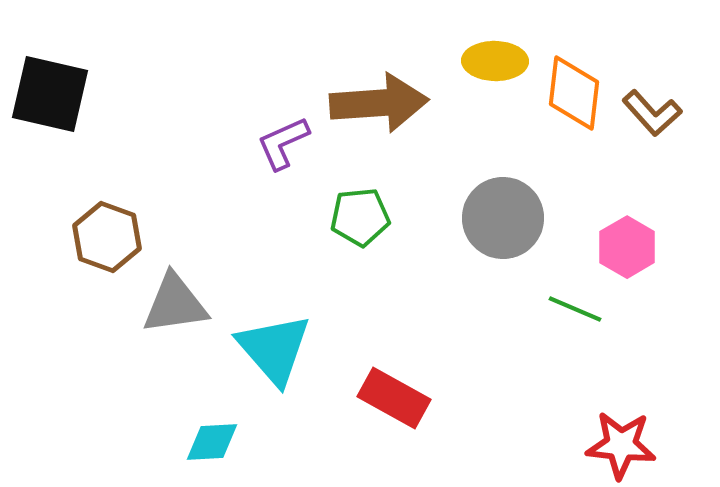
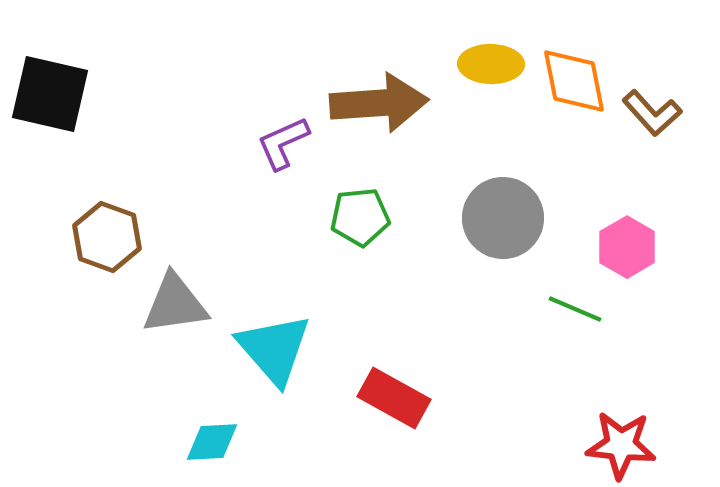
yellow ellipse: moved 4 px left, 3 px down
orange diamond: moved 12 px up; rotated 18 degrees counterclockwise
